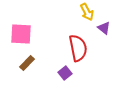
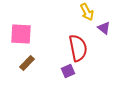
purple square: moved 3 px right, 2 px up; rotated 16 degrees clockwise
